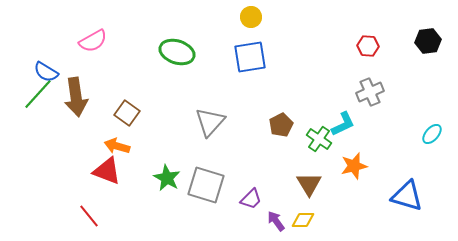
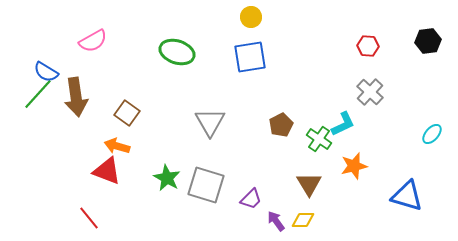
gray cross: rotated 24 degrees counterclockwise
gray triangle: rotated 12 degrees counterclockwise
red line: moved 2 px down
